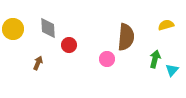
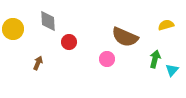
gray diamond: moved 7 px up
brown semicircle: moved 1 px left; rotated 108 degrees clockwise
red circle: moved 3 px up
